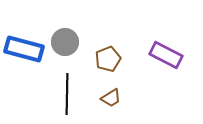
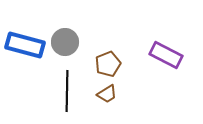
blue rectangle: moved 1 px right, 4 px up
brown pentagon: moved 5 px down
black line: moved 3 px up
brown trapezoid: moved 4 px left, 4 px up
